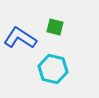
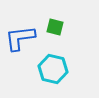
blue L-shape: rotated 40 degrees counterclockwise
